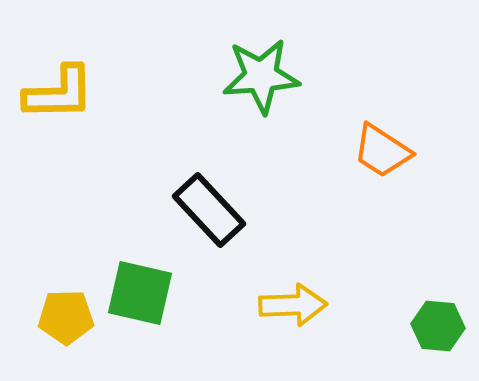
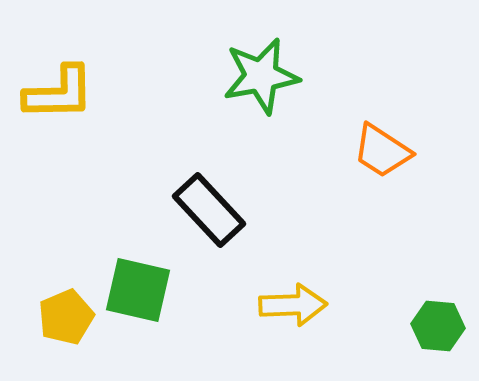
green star: rotated 6 degrees counterclockwise
green square: moved 2 px left, 3 px up
yellow pentagon: rotated 22 degrees counterclockwise
